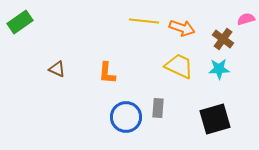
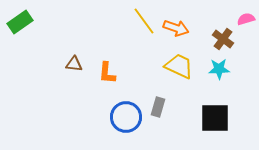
yellow line: rotated 48 degrees clockwise
orange arrow: moved 6 px left
brown triangle: moved 17 px right, 5 px up; rotated 18 degrees counterclockwise
gray rectangle: moved 1 px up; rotated 12 degrees clockwise
black square: moved 1 px up; rotated 16 degrees clockwise
